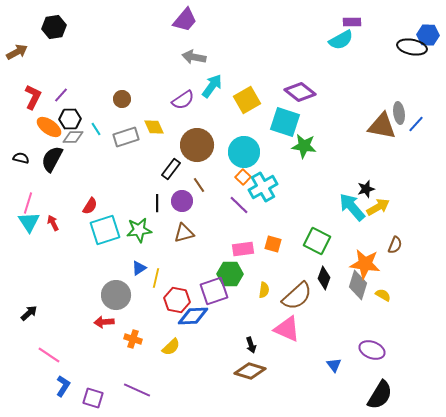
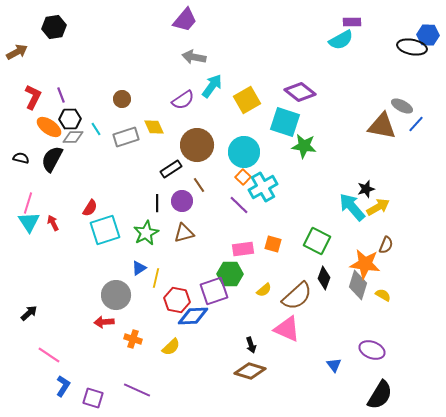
purple line at (61, 95): rotated 63 degrees counterclockwise
gray ellipse at (399, 113): moved 3 px right, 7 px up; rotated 55 degrees counterclockwise
black rectangle at (171, 169): rotated 20 degrees clockwise
red semicircle at (90, 206): moved 2 px down
green star at (139, 230): moved 7 px right, 3 px down; rotated 20 degrees counterclockwise
brown semicircle at (395, 245): moved 9 px left
yellow semicircle at (264, 290): rotated 42 degrees clockwise
